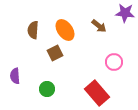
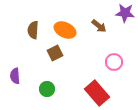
orange ellipse: rotated 30 degrees counterclockwise
